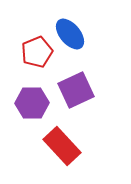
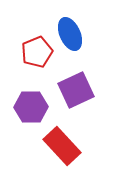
blue ellipse: rotated 16 degrees clockwise
purple hexagon: moved 1 px left, 4 px down
